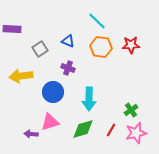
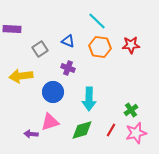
orange hexagon: moved 1 px left
green diamond: moved 1 px left, 1 px down
